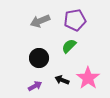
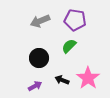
purple pentagon: rotated 20 degrees clockwise
